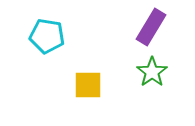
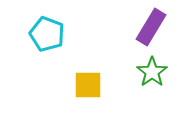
cyan pentagon: moved 2 px up; rotated 12 degrees clockwise
